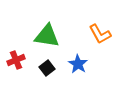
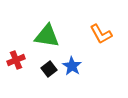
orange L-shape: moved 1 px right
blue star: moved 6 px left, 2 px down
black square: moved 2 px right, 1 px down
